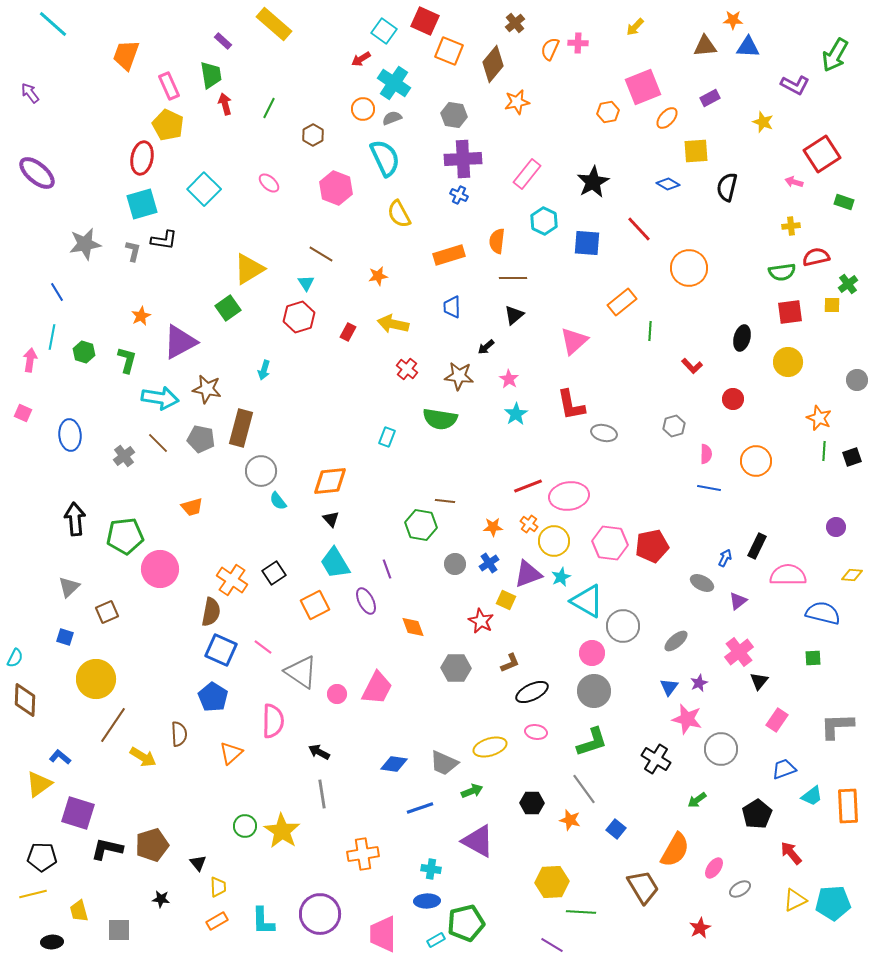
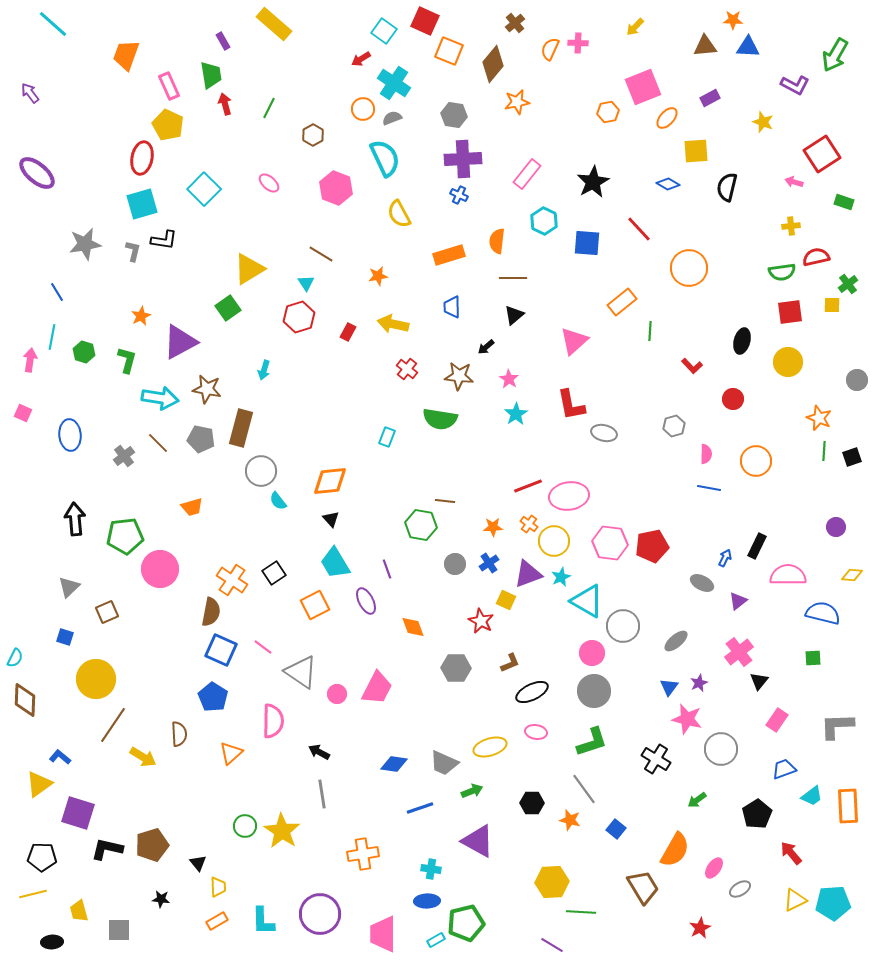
purple rectangle at (223, 41): rotated 18 degrees clockwise
black ellipse at (742, 338): moved 3 px down
